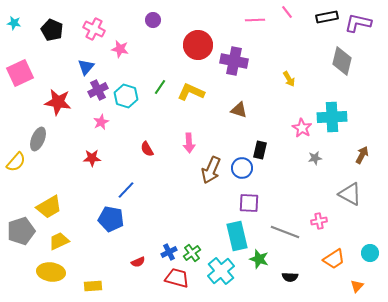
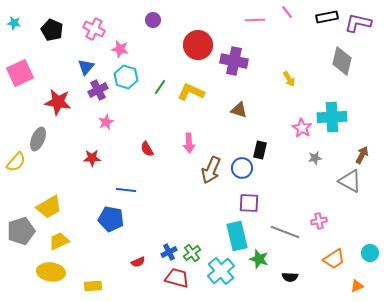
cyan hexagon at (126, 96): moved 19 px up
pink star at (101, 122): moved 5 px right
blue line at (126, 190): rotated 54 degrees clockwise
gray triangle at (350, 194): moved 13 px up
orange triangle at (357, 286): rotated 24 degrees clockwise
